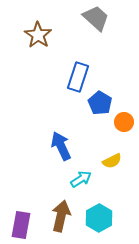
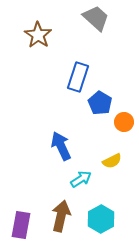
cyan hexagon: moved 2 px right, 1 px down
